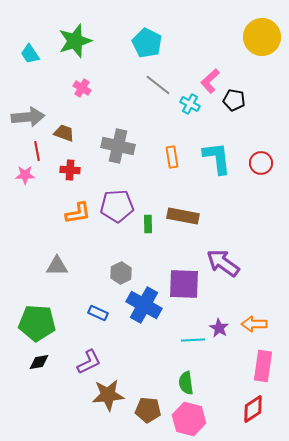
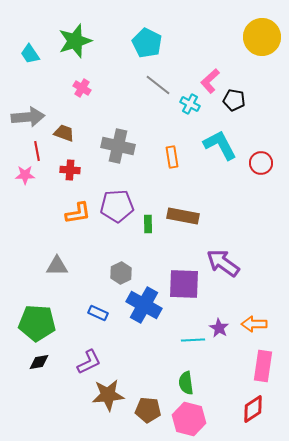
cyan L-shape: moved 3 px right, 13 px up; rotated 21 degrees counterclockwise
